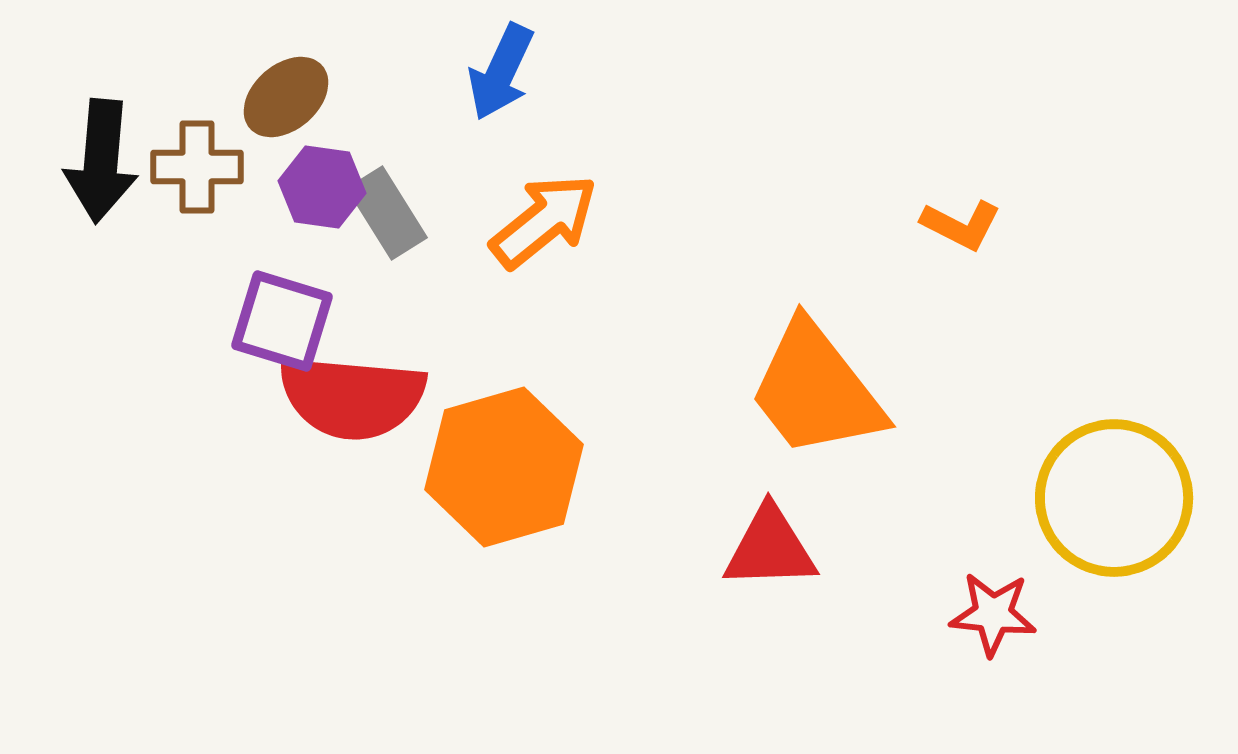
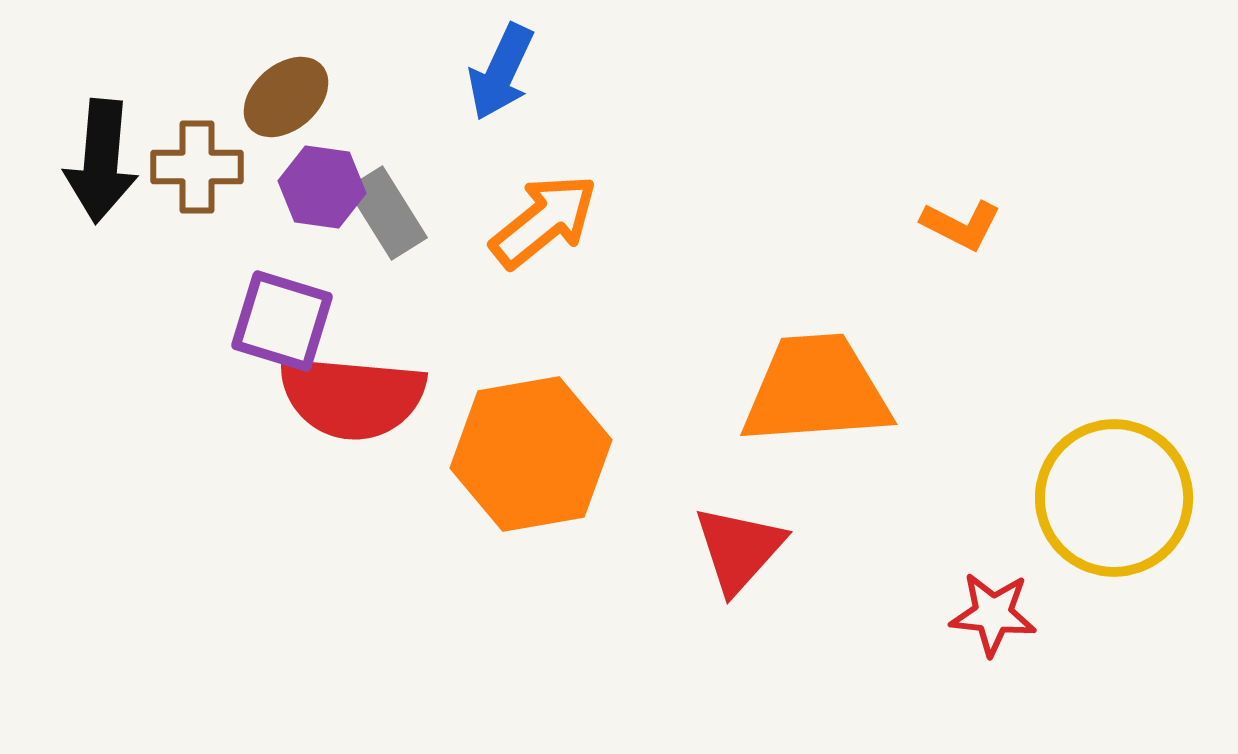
orange trapezoid: rotated 124 degrees clockwise
orange hexagon: moved 27 px right, 13 px up; rotated 6 degrees clockwise
red triangle: moved 31 px left, 1 px down; rotated 46 degrees counterclockwise
